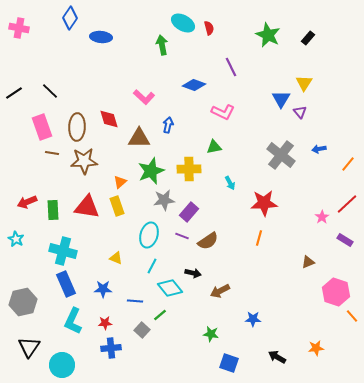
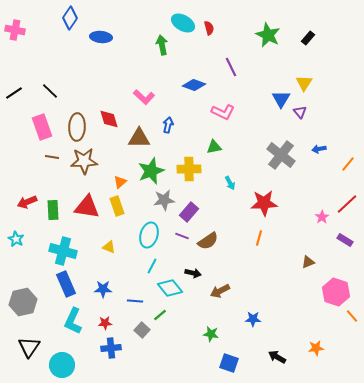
pink cross at (19, 28): moved 4 px left, 2 px down
brown line at (52, 153): moved 4 px down
yellow triangle at (116, 258): moved 7 px left, 11 px up
